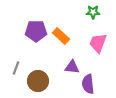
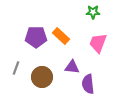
purple pentagon: moved 6 px down
brown circle: moved 4 px right, 4 px up
